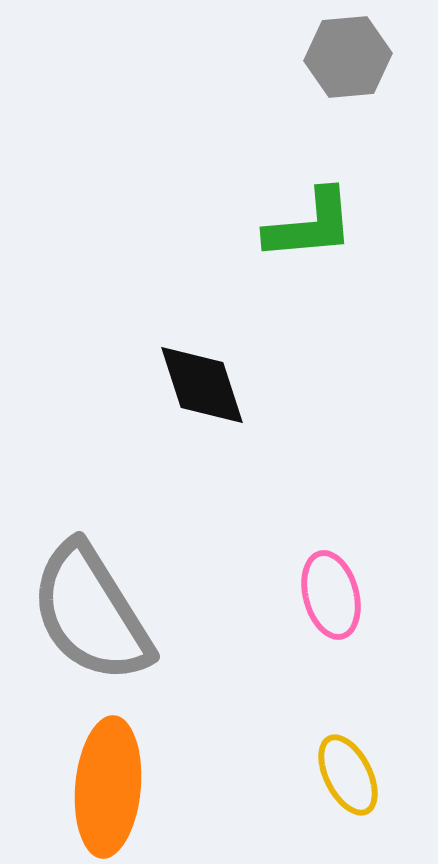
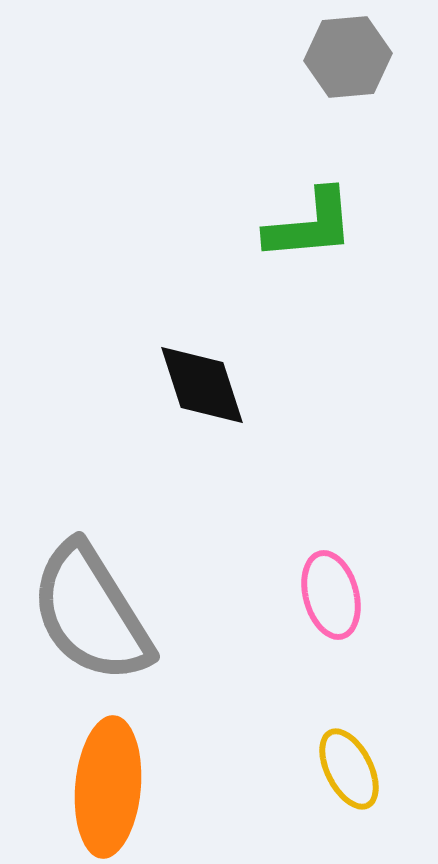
yellow ellipse: moved 1 px right, 6 px up
